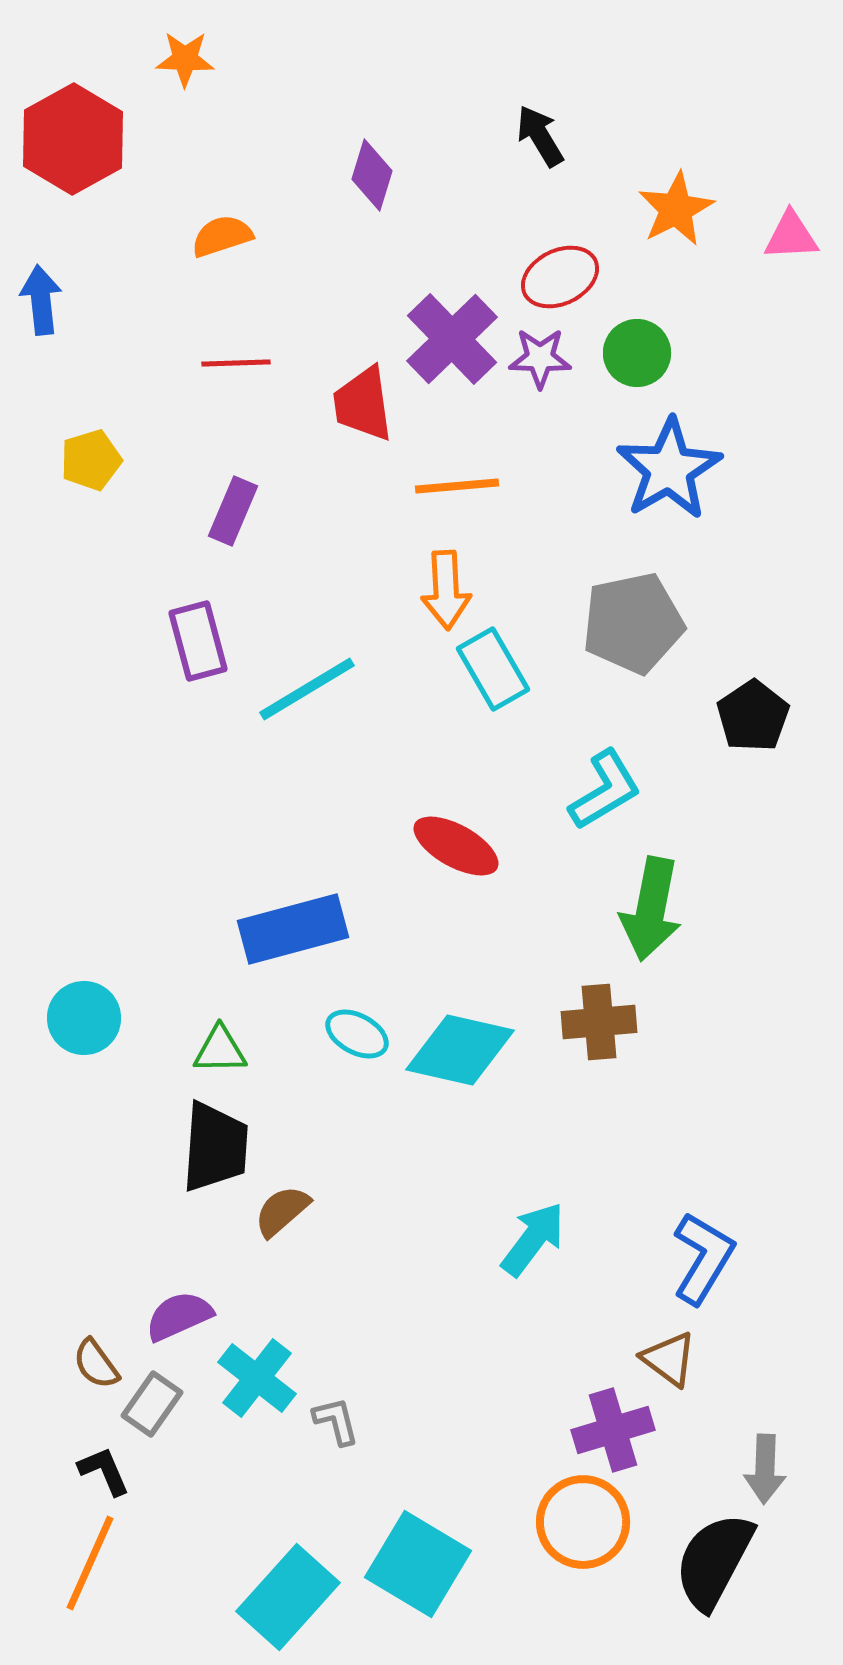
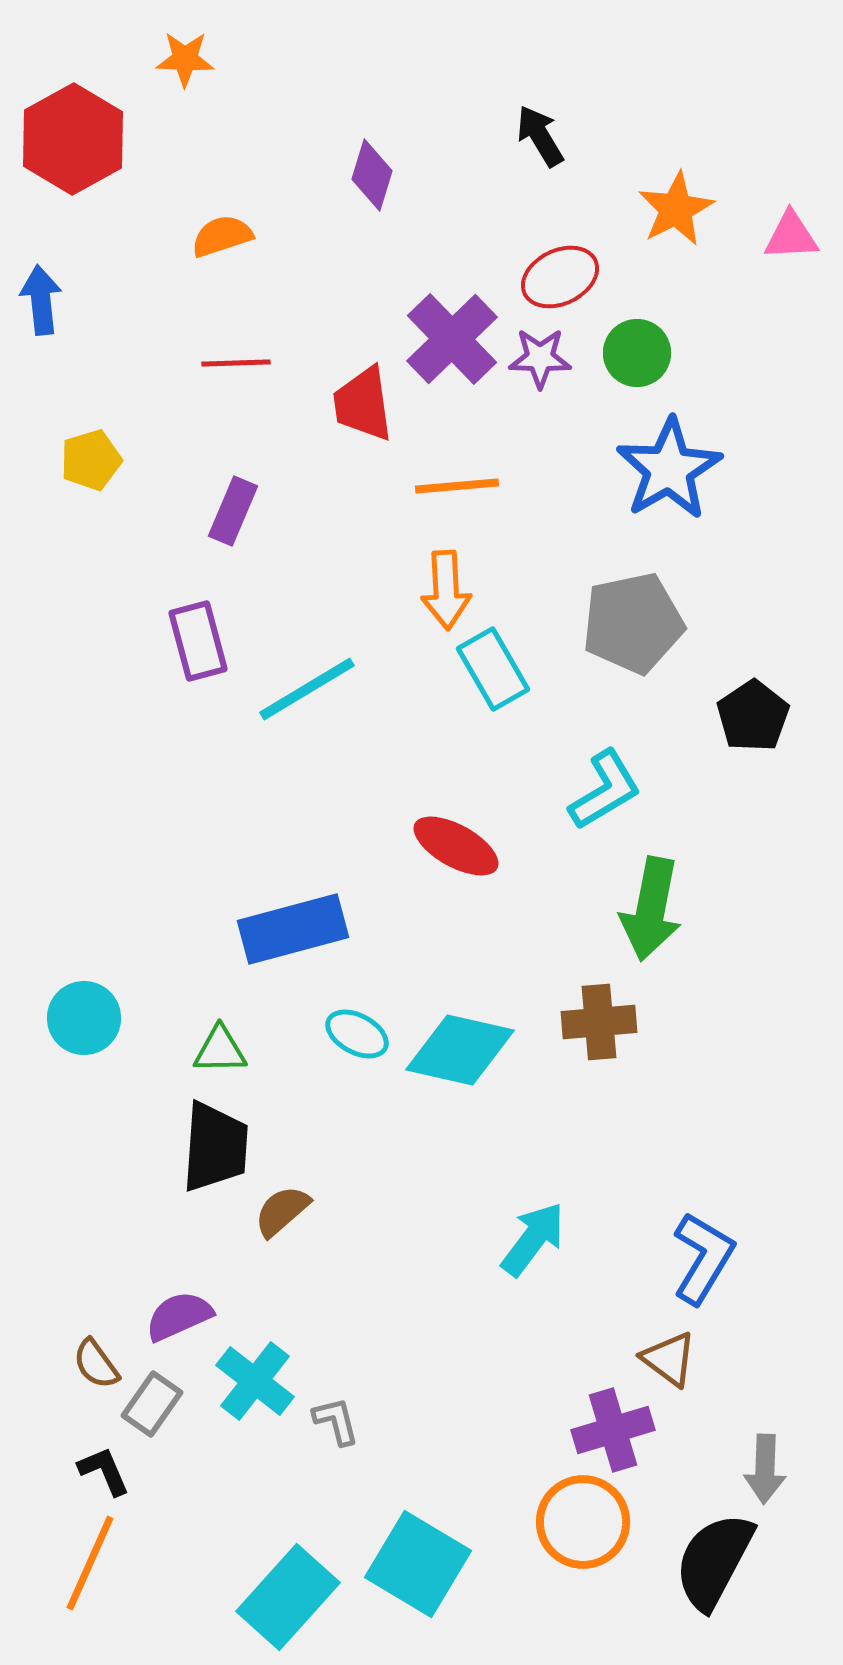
cyan cross at (257, 1378): moved 2 px left, 3 px down
